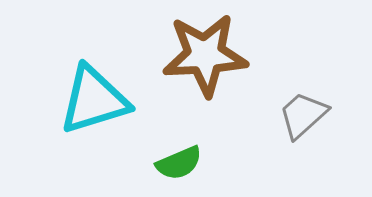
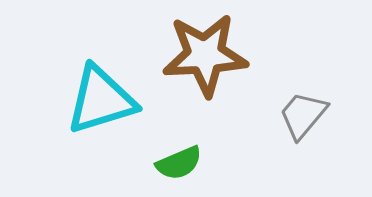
cyan triangle: moved 7 px right
gray trapezoid: rotated 8 degrees counterclockwise
